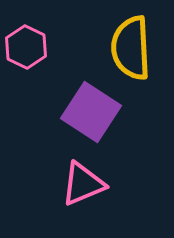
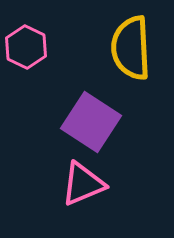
purple square: moved 10 px down
